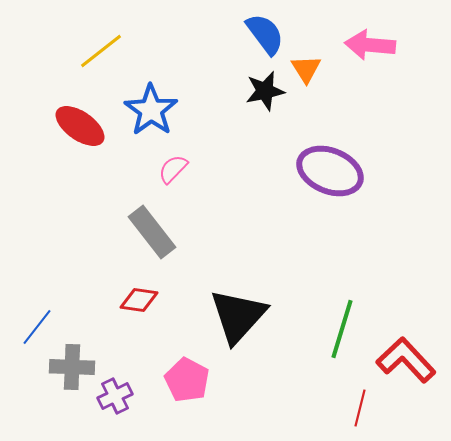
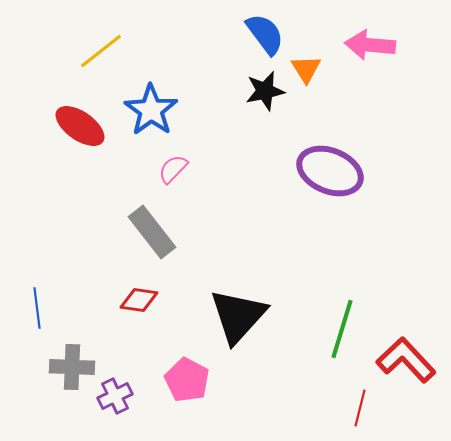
blue line: moved 19 px up; rotated 45 degrees counterclockwise
